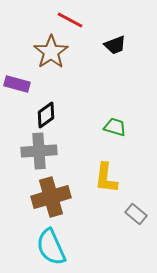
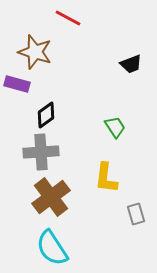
red line: moved 2 px left, 2 px up
black trapezoid: moved 16 px right, 19 px down
brown star: moved 16 px left; rotated 20 degrees counterclockwise
green trapezoid: rotated 40 degrees clockwise
gray cross: moved 2 px right, 1 px down
brown cross: rotated 21 degrees counterclockwise
gray rectangle: rotated 35 degrees clockwise
cyan semicircle: moved 1 px right, 1 px down; rotated 9 degrees counterclockwise
